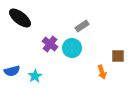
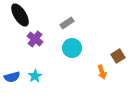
black ellipse: moved 3 px up; rotated 20 degrees clockwise
gray rectangle: moved 15 px left, 3 px up
purple cross: moved 15 px left, 5 px up
brown square: rotated 32 degrees counterclockwise
blue semicircle: moved 6 px down
